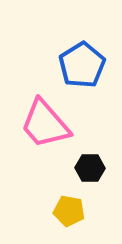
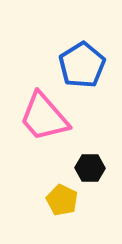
pink trapezoid: moved 1 px left, 7 px up
yellow pentagon: moved 7 px left, 11 px up; rotated 16 degrees clockwise
